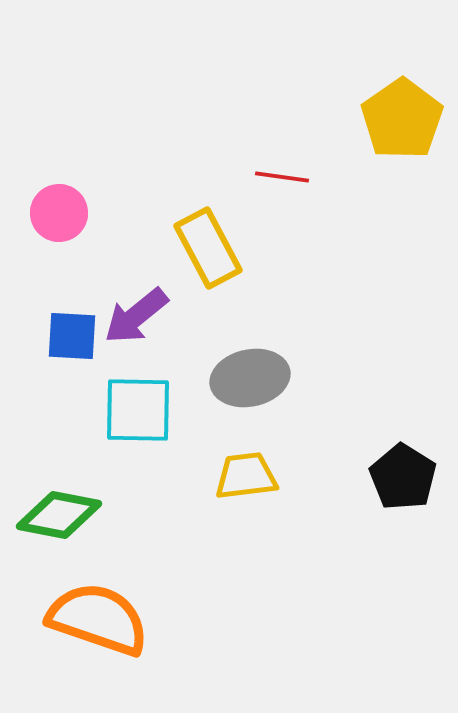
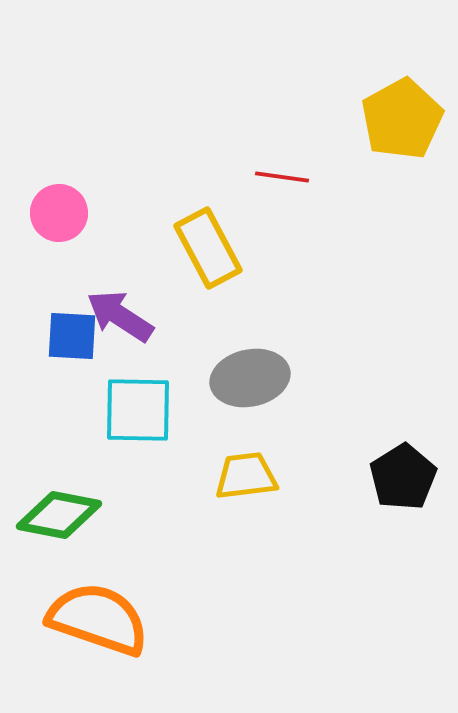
yellow pentagon: rotated 6 degrees clockwise
purple arrow: moved 16 px left; rotated 72 degrees clockwise
black pentagon: rotated 8 degrees clockwise
